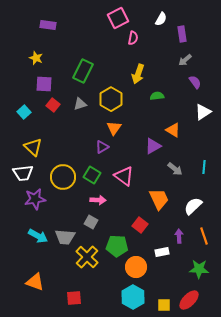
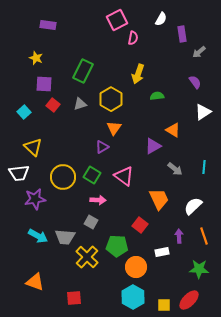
pink square at (118, 18): moved 1 px left, 2 px down
gray arrow at (185, 60): moved 14 px right, 8 px up
white trapezoid at (23, 173): moved 4 px left
